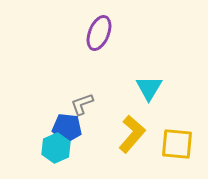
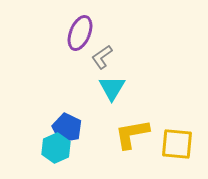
purple ellipse: moved 19 px left
cyan triangle: moved 37 px left
gray L-shape: moved 20 px right, 47 px up; rotated 15 degrees counterclockwise
blue pentagon: rotated 20 degrees clockwise
yellow L-shape: rotated 141 degrees counterclockwise
